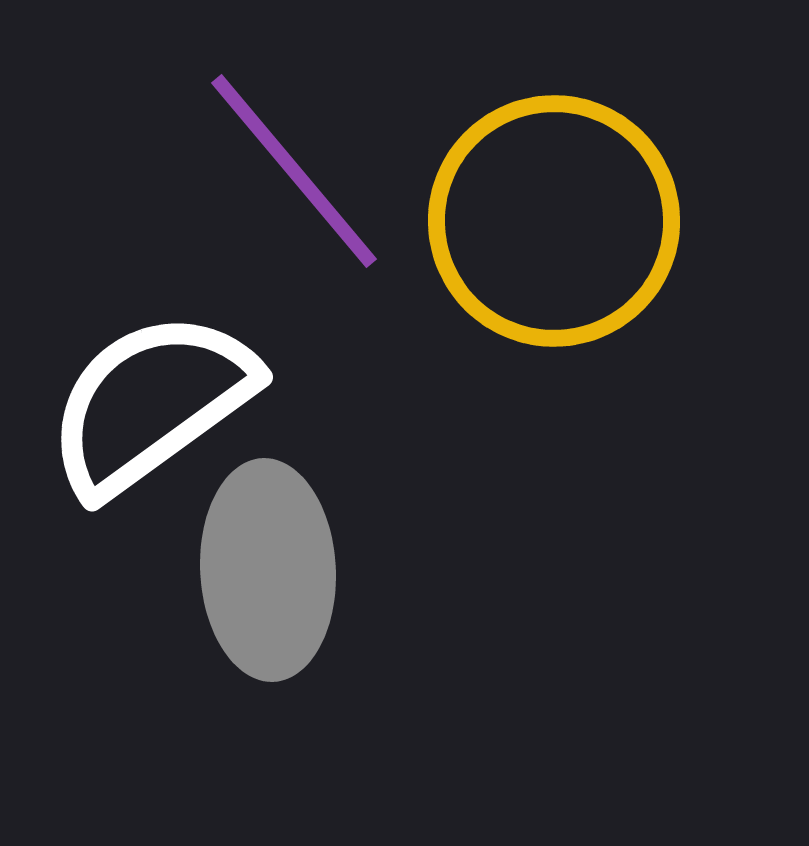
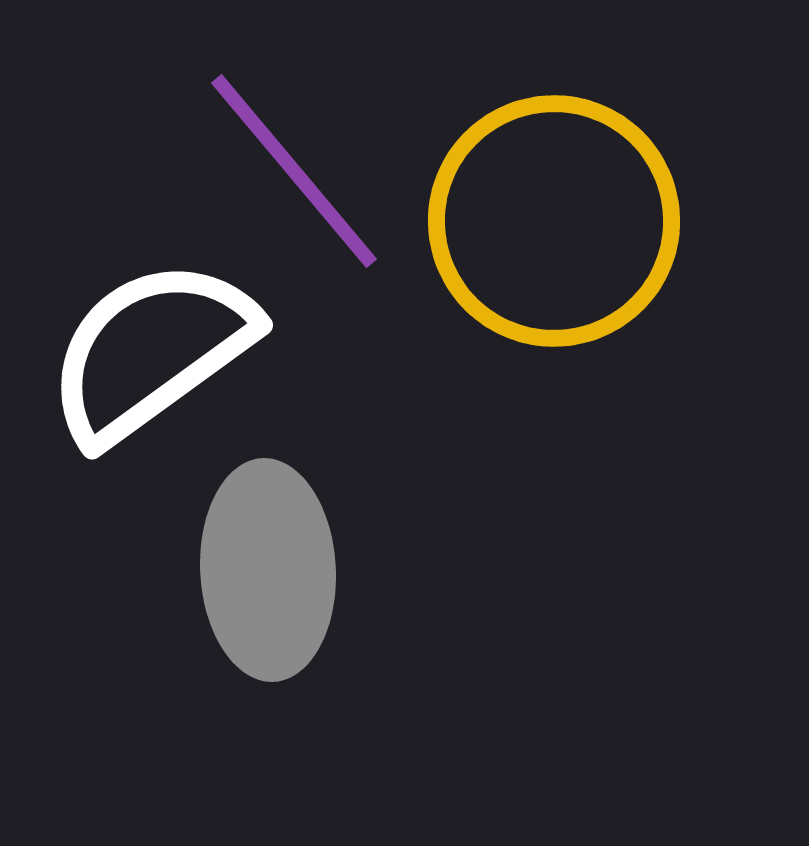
white semicircle: moved 52 px up
